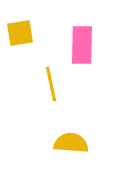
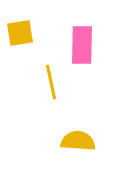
yellow line: moved 2 px up
yellow semicircle: moved 7 px right, 2 px up
